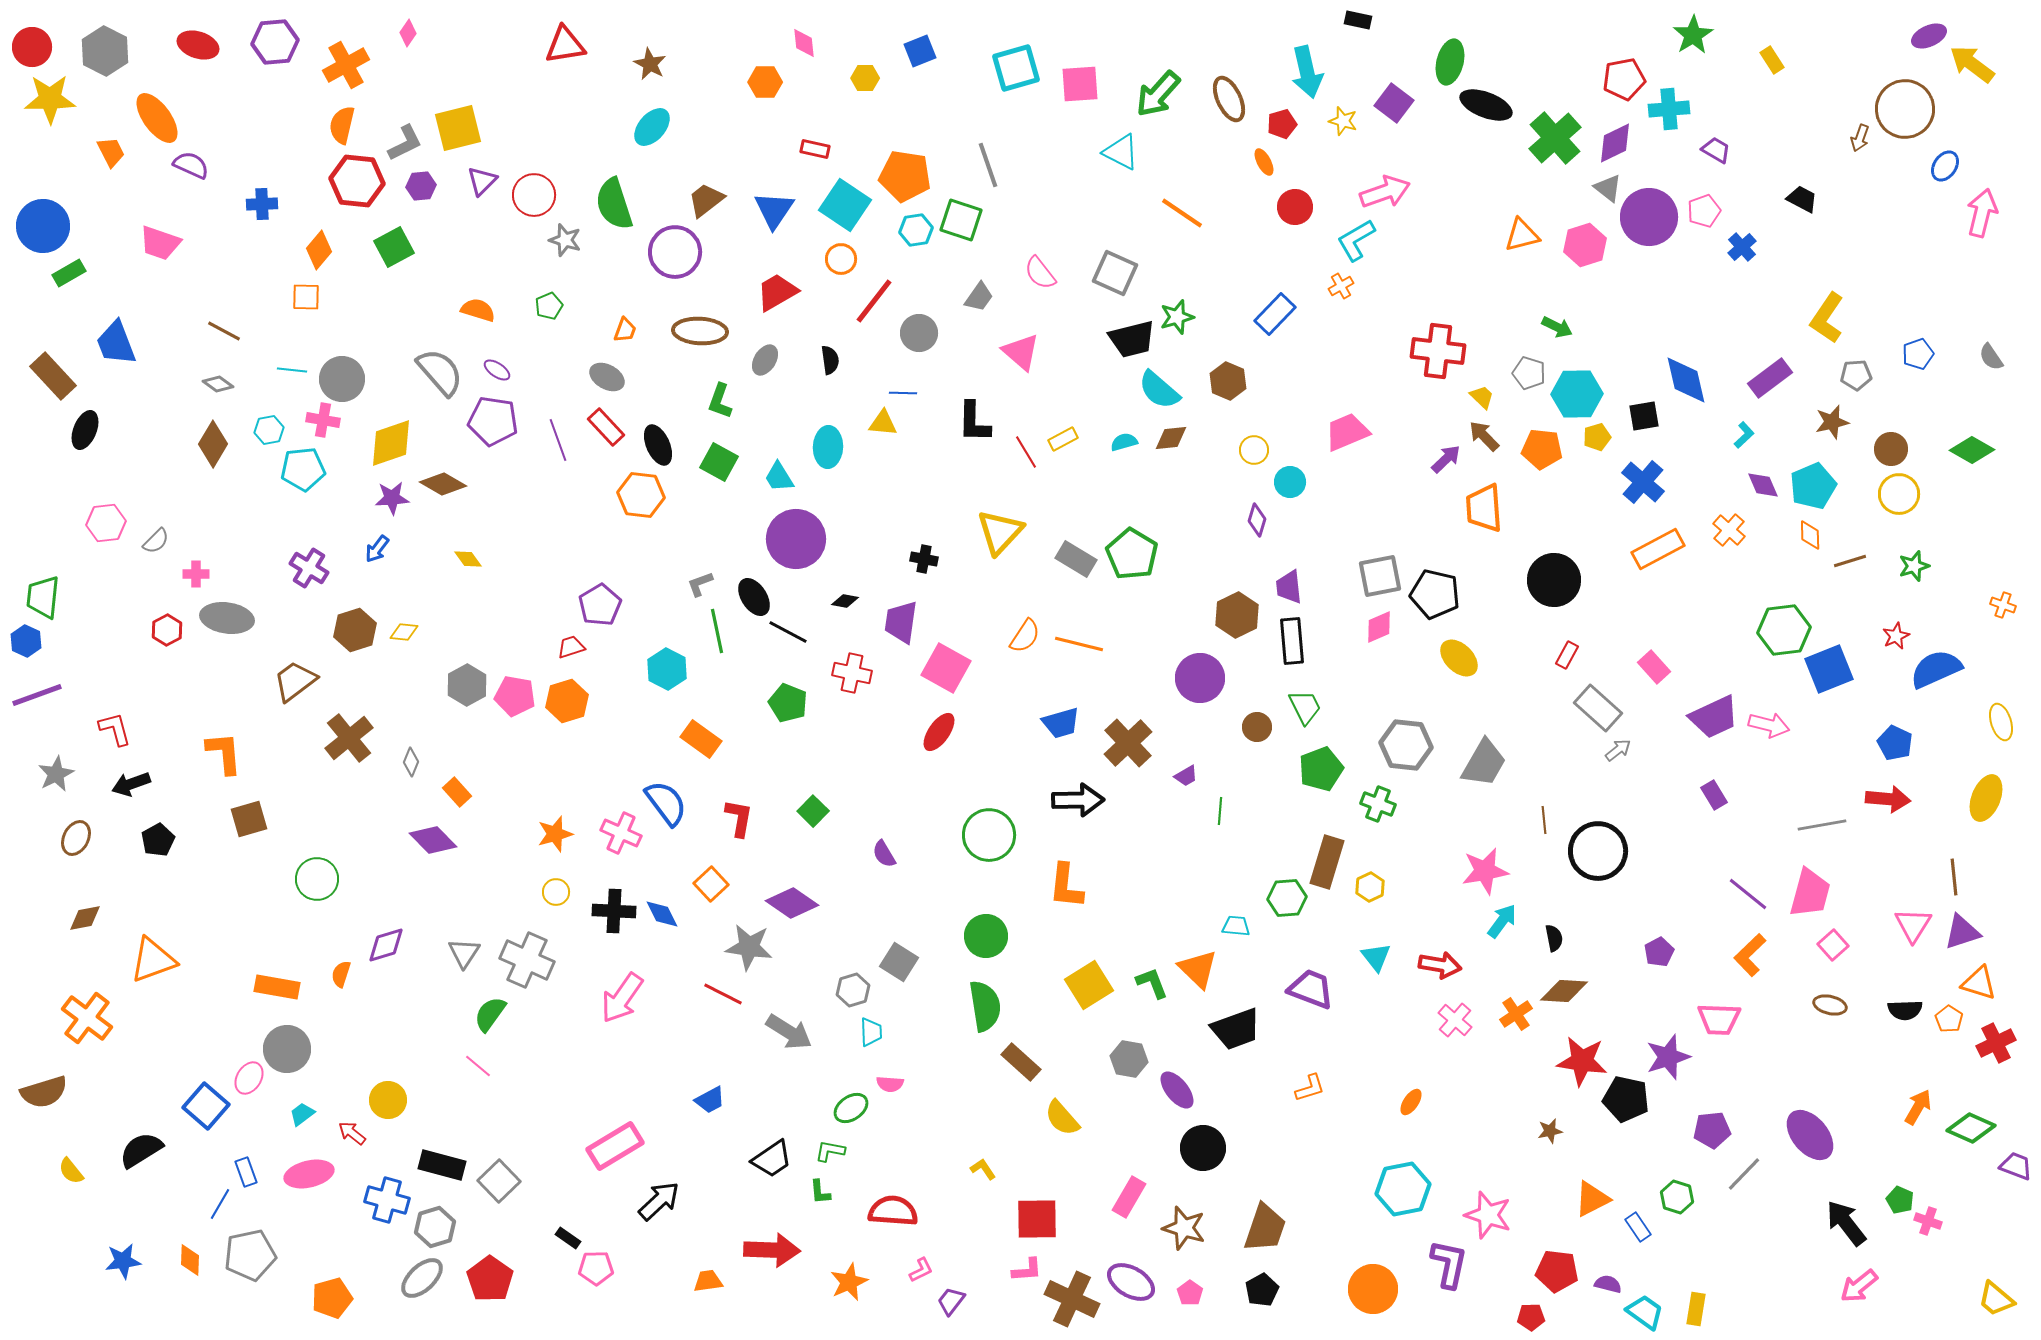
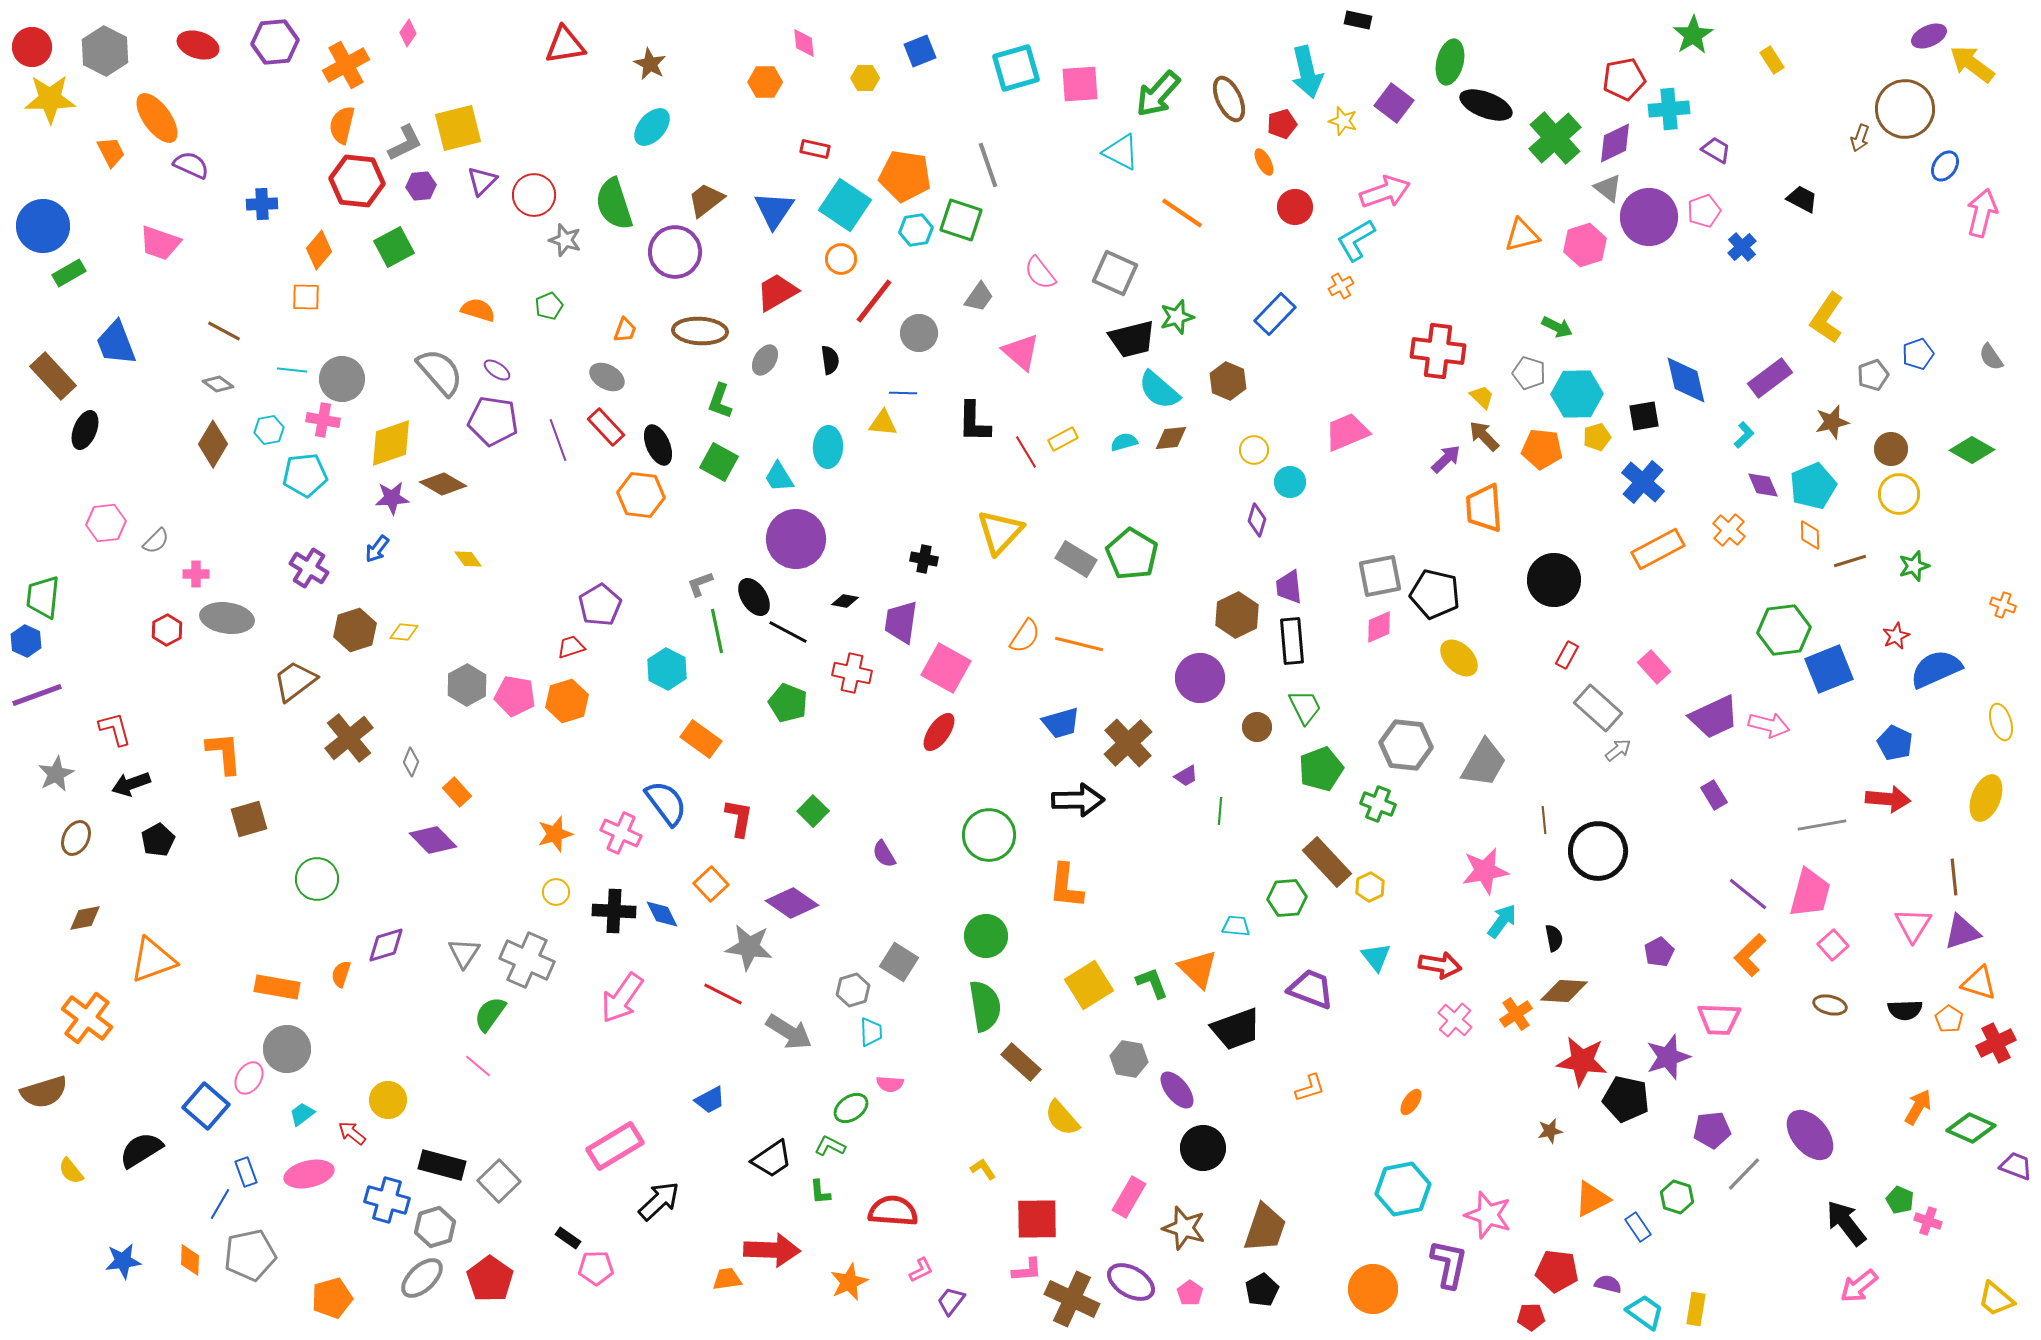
gray pentagon at (1856, 375): moved 17 px right; rotated 16 degrees counterclockwise
cyan pentagon at (303, 469): moved 2 px right, 6 px down
brown rectangle at (1327, 862): rotated 60 degrees counterclockwise
green L-shape at (830, 1151): moved 5 px up; rotated 16 degrees clockwise
orange trapezoid at (708, 1281): moved 19 px right, 2 px up
